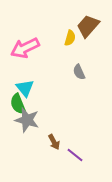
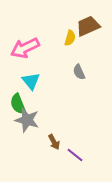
brown trapezoid: rotated 25 degrees clockwise
cyan triangle: moved 6 px right, 7 px up
